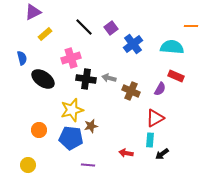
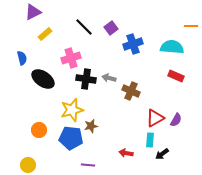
blue cross: rotated 18 degrees clockwise
purple semicircle: moved 16 px right, 31 px down
